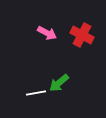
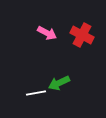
green arrow: rotated 15 degrees clockwise
